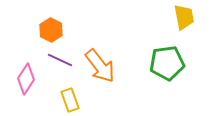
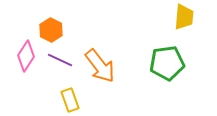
yellow trapezoid: rotated 16 degrees clockwise
pink diamond: moved 23 px up
